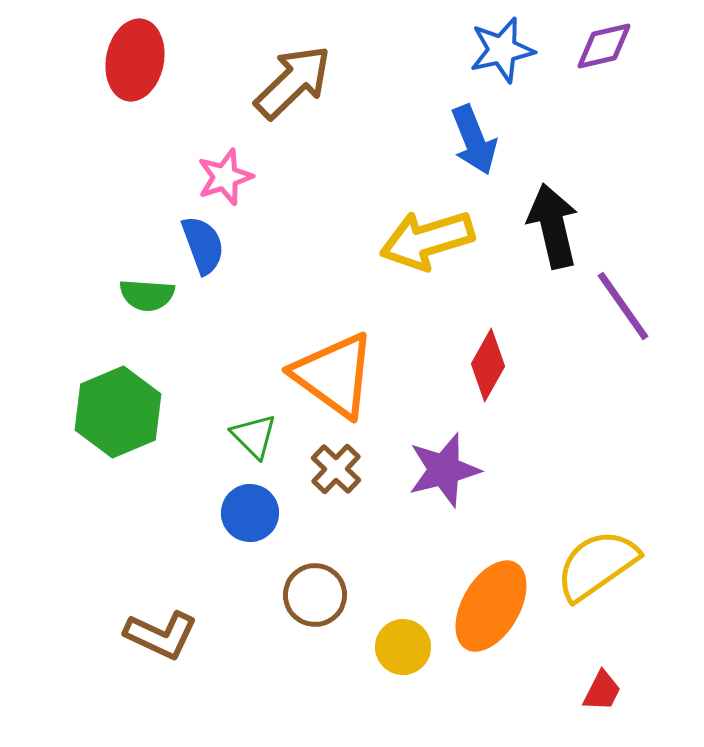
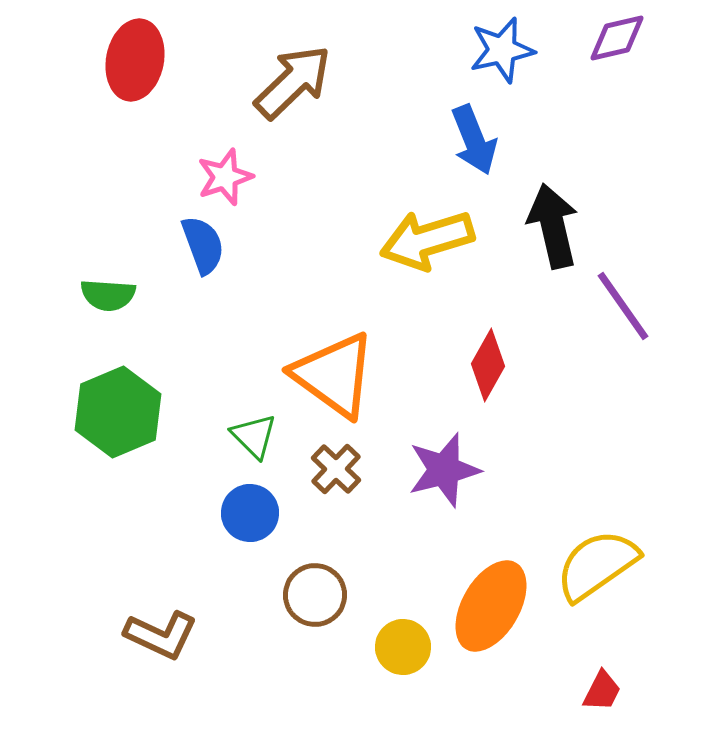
purple diamond: moved 13 px right, 8 px up
green semicircle: moved 39 px left
